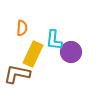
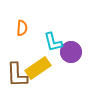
cyan L-shape: moved 1 px left, 2 px down; rotated 20 degrees counterclockwise
yellow rectangle: moved 5 px right, 14 px down; rotated 30 degrees clockwise
brown L-shape: moved 1 px down; rotated 104 degrees counterclockwise
